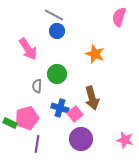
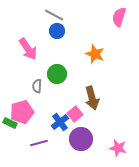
blue cross: moved 14 px down; rotated 36 degrees clockwise
pink pentagon: moved 5 px left, 6 px up
pink star: moved 7 px left, 8 px down
purple line: moved 2 px right, 1 px up; rotated 66 degrees clockwise
